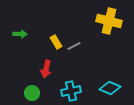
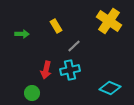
yellow cross: rotated 20 degrees clockwise
green arrow: moved 2 px right
yellow rectangle: moved 16 px up
gray line: rotated 16 degrees counterclockwise
red arrow: moved 1 px down
cyan cross: moved 1 px left, 21 px up
